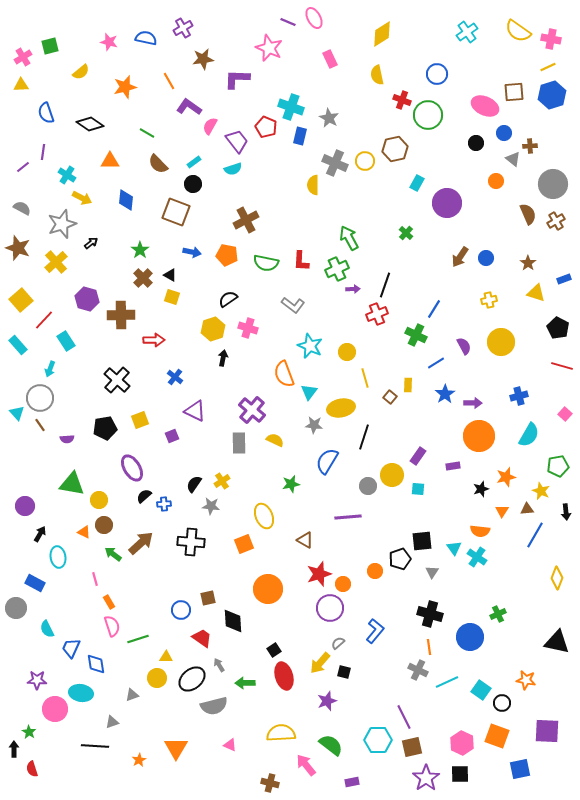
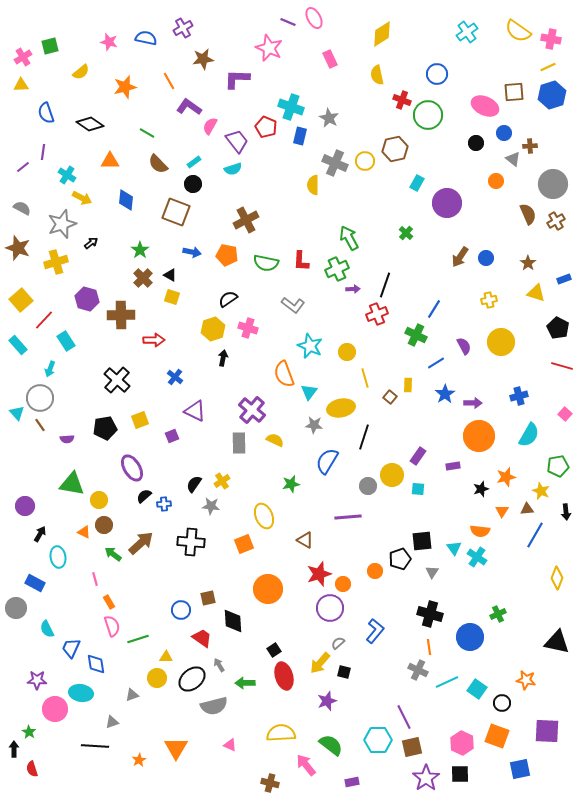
yellow cross at (56, 262): rotated 25 degrees clockwise
cyan square at (481, 690): moved 4 px left, 1 px up
